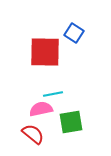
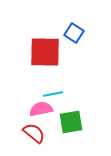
red semicircle: moved 1 px right, 1 px up
